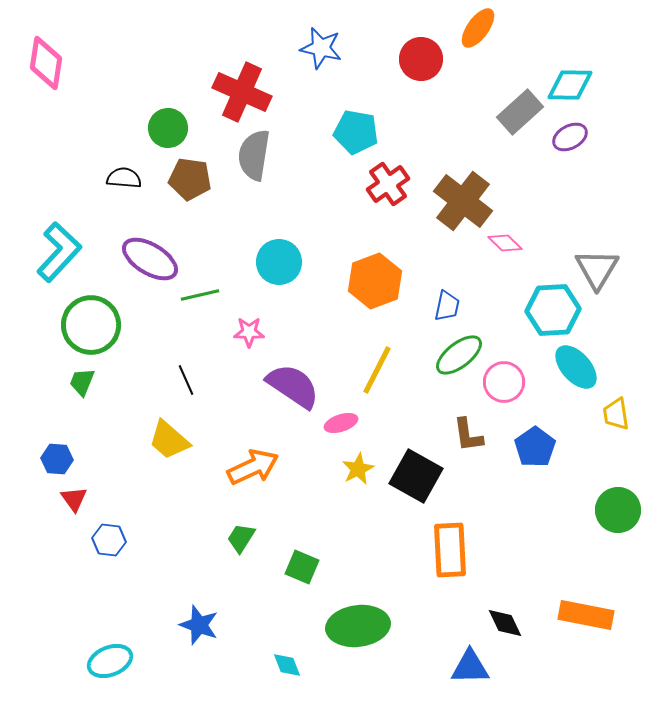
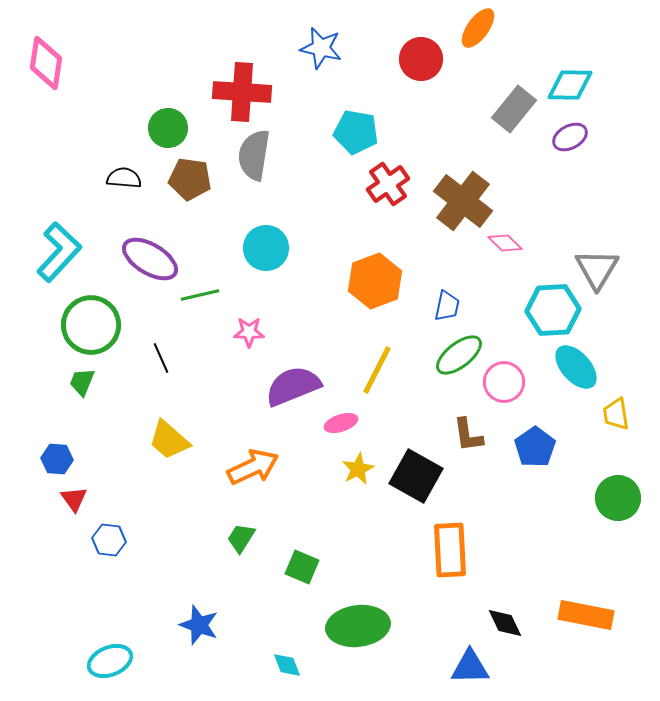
red cross at (242, 92): rotated 20 degrees counterclockwise
gray rectangle at (520, 112): moved 6 px left, 3 px up; rotated 9 degrees counterclockwise
cyan circle at (279, 262): moved 13 px left, 14 px up
black line at (186, 380): moved 25 px left, 22 px up
purple semicircle at (293, 386): rotated 56 degrees counterclockwise
green circle at (618, 510): moved 12 px up
